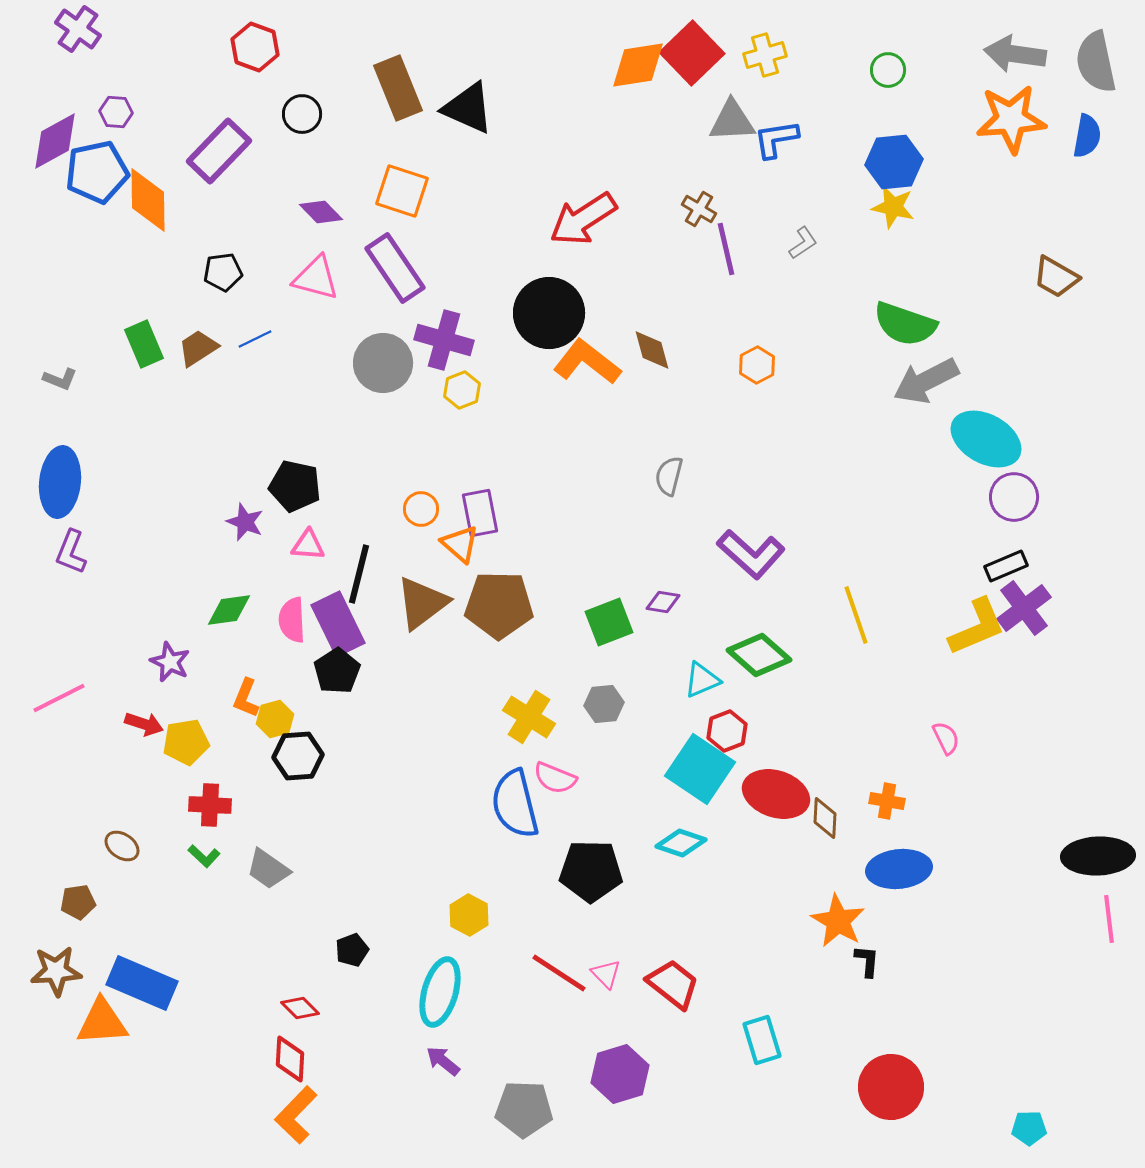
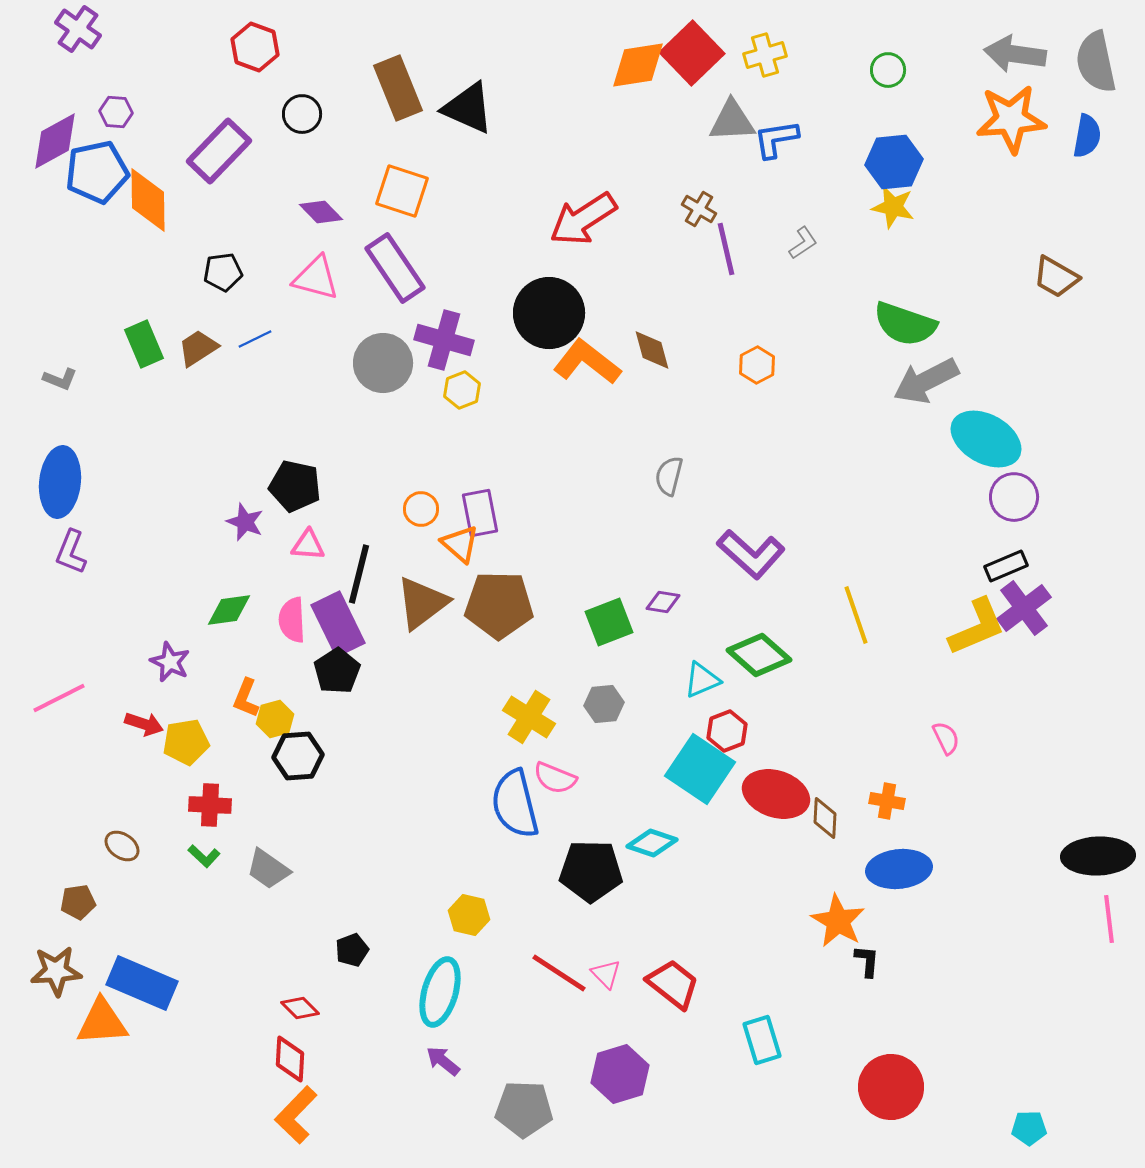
cyan diamond at (681, 843): moved 29 px left
yellow hexagon at (469, 915): rotated 15 degrees counterclockwise
